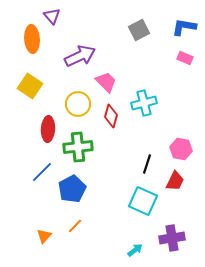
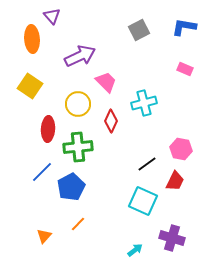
pink rectangle: moved 11 px down
red diamond: moved 5 px down; rotated 10 degrees clockwise
black line: rotated 36 degrees clockwise
blue pentagon: moved 1 px left, 2 px up
orange line: moved 3 px right, 2 px up
purple cross: rotated 25 degrees clockwise
